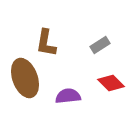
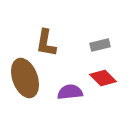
gray rectangle: rotated 18 degrees clockwise
red diamond: moved 8 px left, 5 px up
purple semicircle: moved 2 px right, 4 px up
